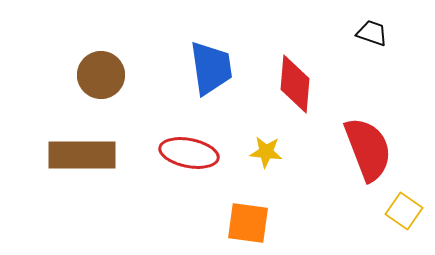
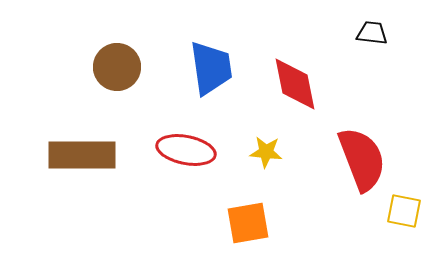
black trapezoid: rotated 12 degrees counterclockwise
brown circle: moved 16 px right, 8 px up
red diamond: rotated 16 degrees counterclockwise
red semicircle: moved 6 px left, 10 px down
red ellipse: moved 3 px left, 3 px up
yellow square: rotated 24 degrees counterclockwise
orange square: rotated 18 degrees counterclockwise
